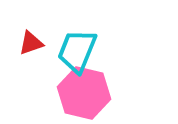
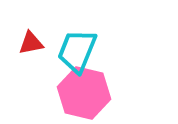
red triangle: rotated 8 degrees clockwise
